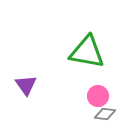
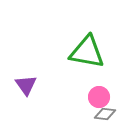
pink circle: moved 1 px right, 1 px down
